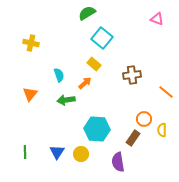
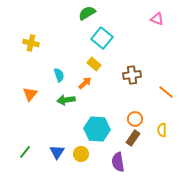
orange circle: moved 9 px left
green line: rotated 40 degrees clockwise
